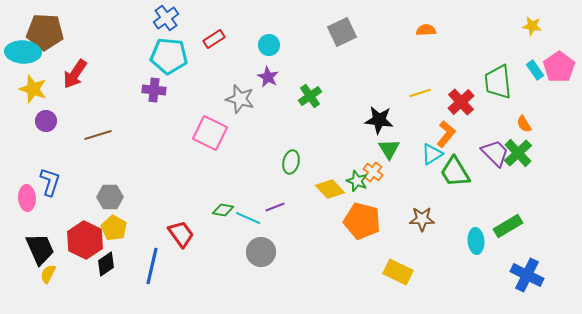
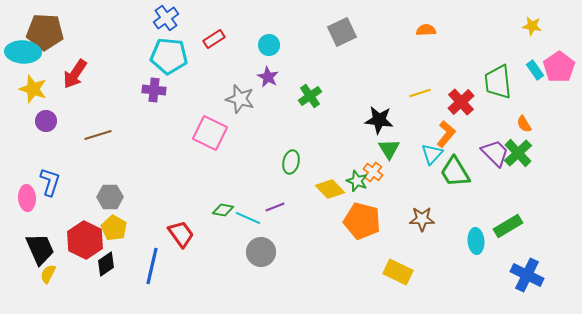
cyan triangle at (432, 154): rotated 15 degrees counterclockwise
